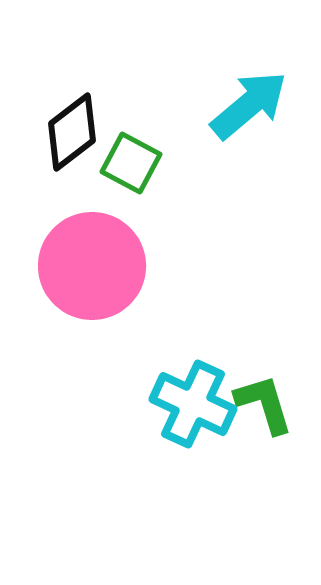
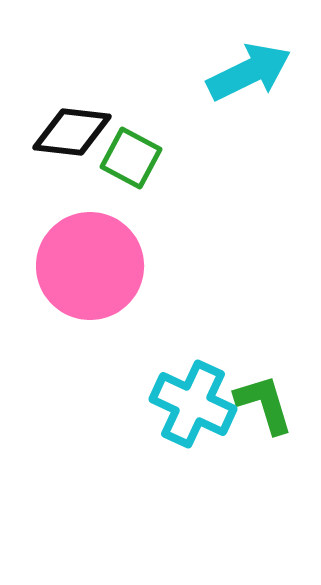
cyan arrow: moved 33 px up; rotated 14 degrees clockwise
black diamond: rotated 44 degrees clockwise
green square: moved 5 px up
pink circle: moved 2 px left
